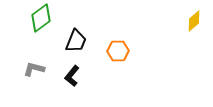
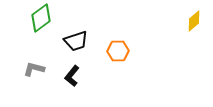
black trapezoid: rotated 50 degrees clockwise
